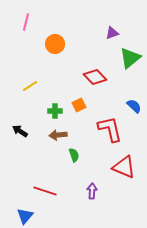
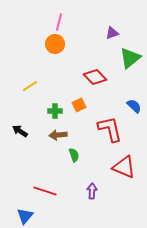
pink line: moved 33 px right
